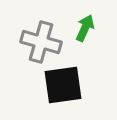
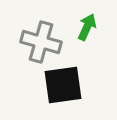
green arrow: moved 2 px right, 1 px up
